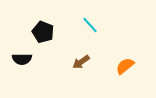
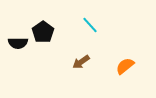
black pentagon: rotated 15 degrees clockwise
black semicircle: moved 4 px left, 16 px up
